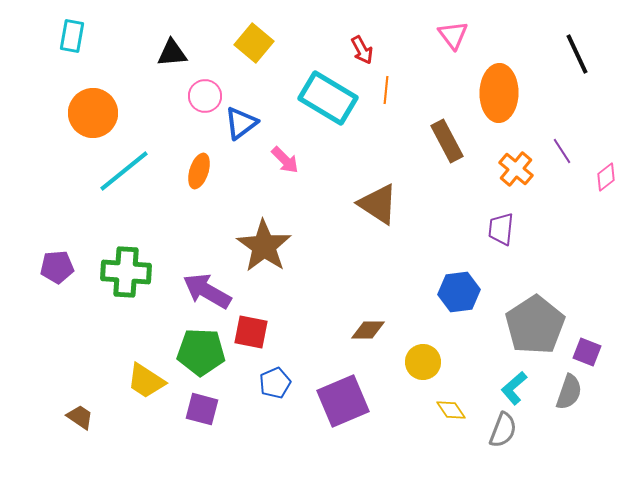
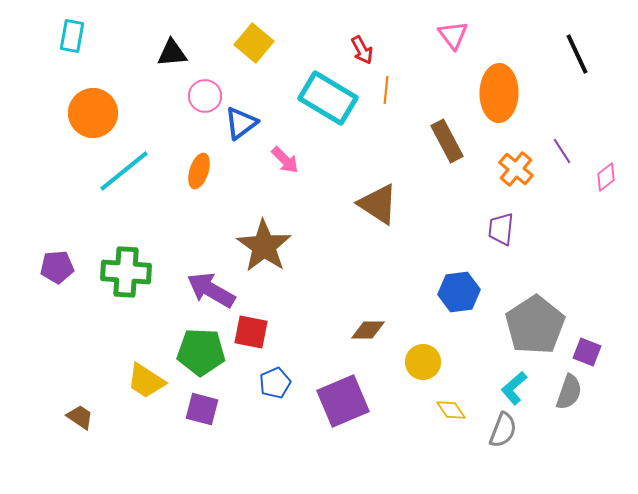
purple arrow at (207, 291): moved 4 px right, 1 px up
